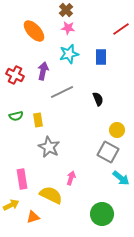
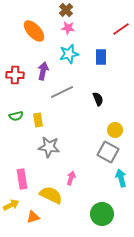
red cross: rotated 24 degrees counterclockwise
yellow circle: moved 2 px left
gray star: rotated 20 degrees counterclockwise
cyan arrow: rotated 144 degrees counterclockwise
